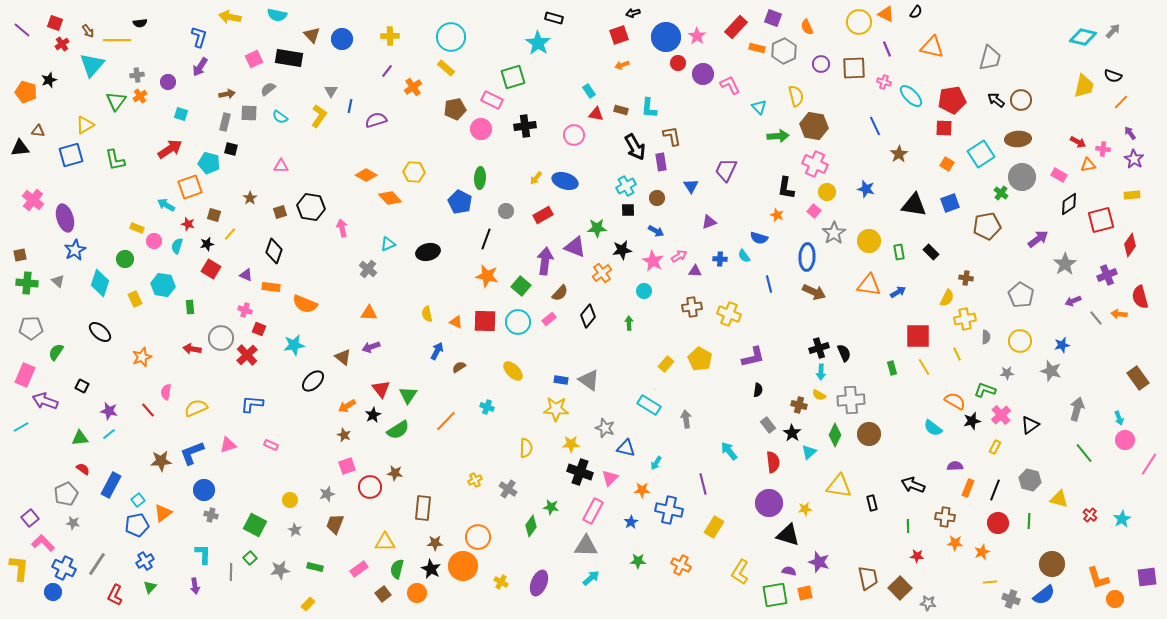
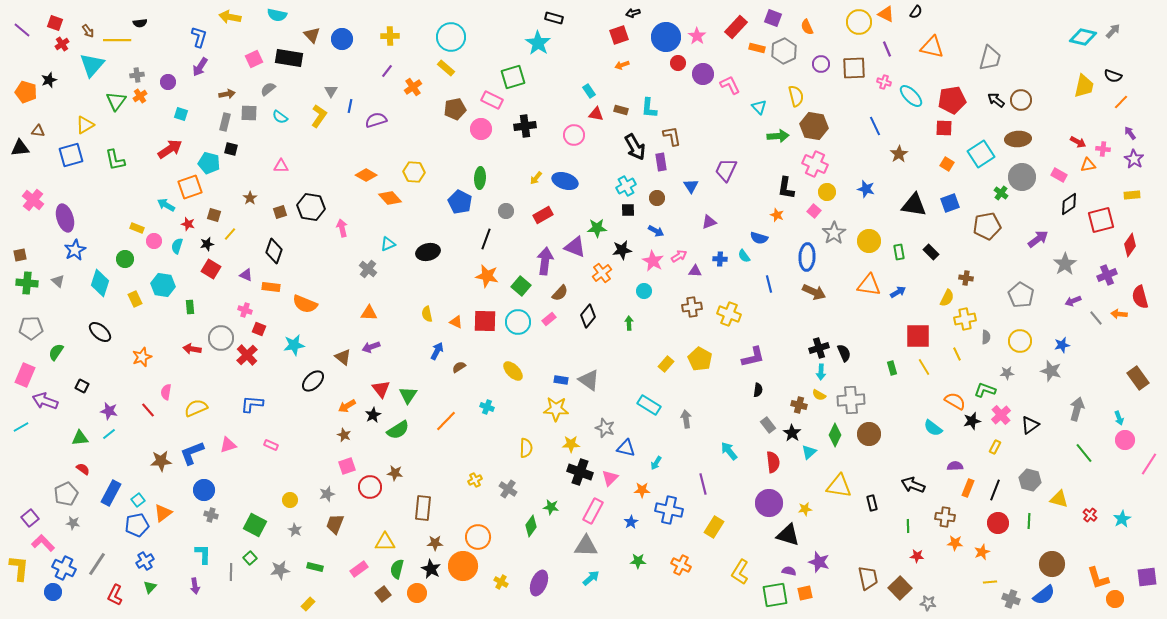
blue rectangle at (111, 485): moved 8 px down
